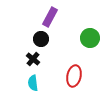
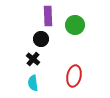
purple rectangle: moved 2 px left, 1 px up; rotated 30 degrees counterclockwise
green circle: moved 15 px left, 13 px up
